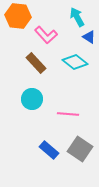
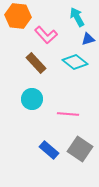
blue triangle: moved 1 px left, 2 px down; rotated 48 degrees counterclockwise
